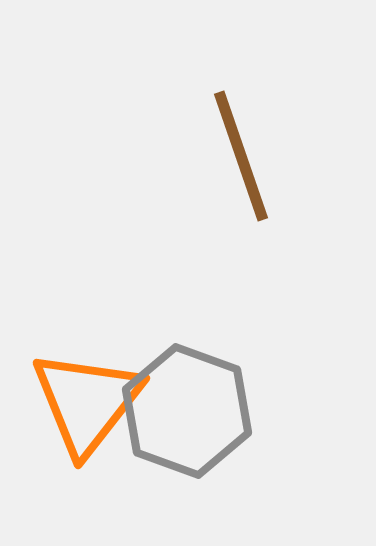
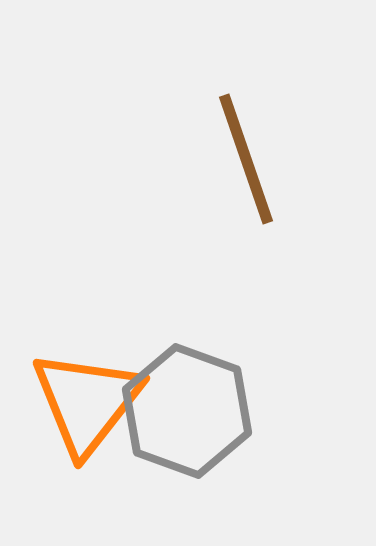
brown line: moved 5 px right, 3 px down
